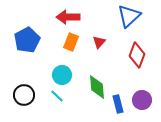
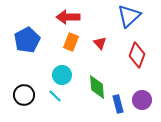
red triangle: moved 1 px right, 1 px down; rotated 24 degrees counterclockwise
cyan line: moved 2 px left
